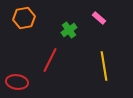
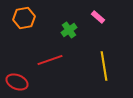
pink rectangle: moved 1 px left, 1 px up
red line: rotated 45 degrees clockwise
red ellipse: rotated 15 degrees clockwise
